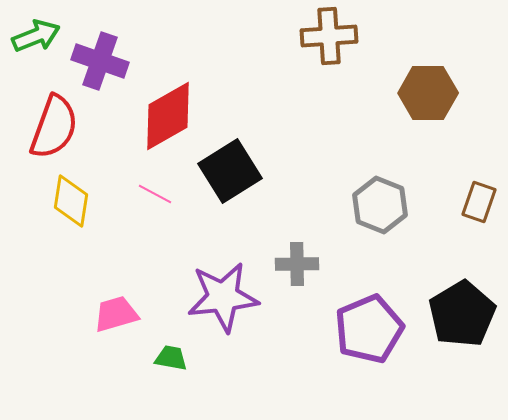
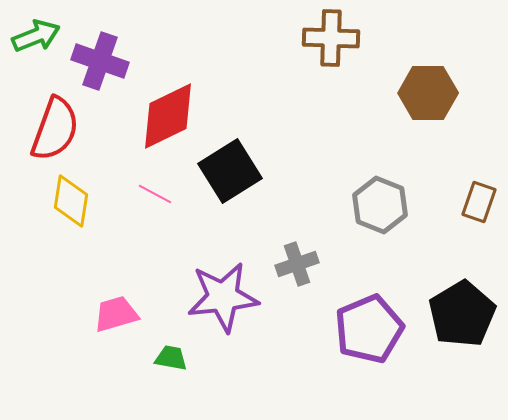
brown cross: moved 2 px right, 2 px down; rotated 6 degrees clockwise
red diamond: rotated 4 degrees clockwise
red semicircle: moved 1 px right, 2 px down
gray cross: rotated 18 degrees counterclockwise
